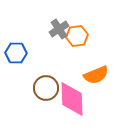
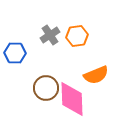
gray cross: moved 9 px left, 6 px down
blue hexagon: moved 1 px left
